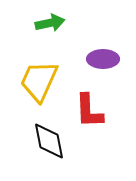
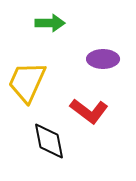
green arrow: rotated 12 degrees clockwise
yellow trapezoid: moved 12 px left, 1 px down
red L-shape: rotated 51 degrees counterclockwise
